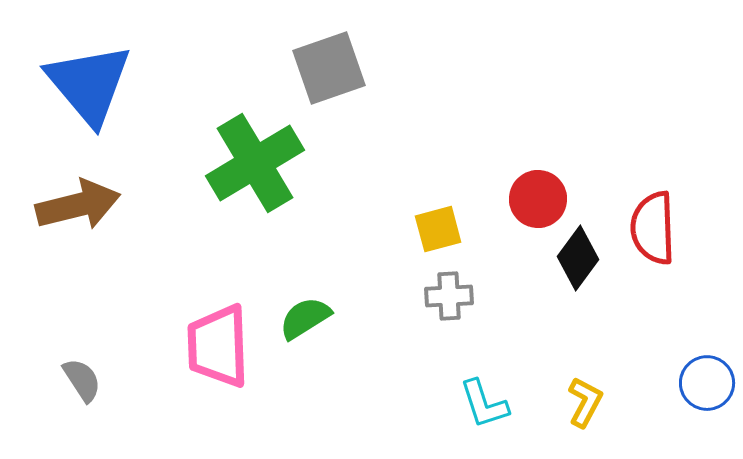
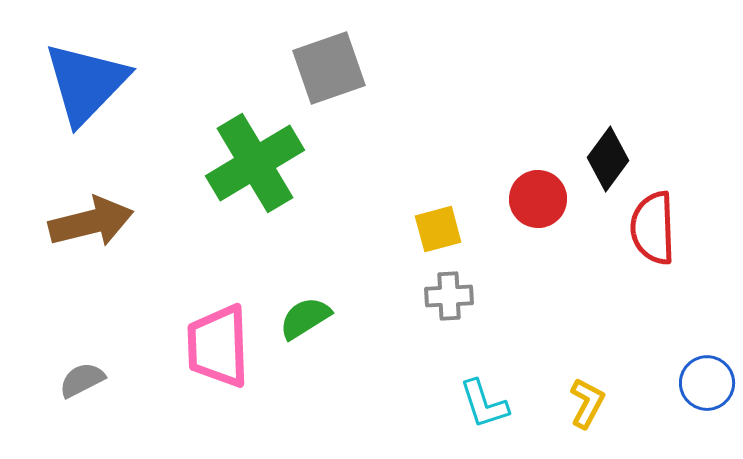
blue triangle: moved 3 px left, 1 px up; rotated 24 degrees clockwise
brown arrow: moved 13 px right, 17 px down
black diamond: moved 30 px right, 99 px up
gray semicircle: rotated 84 degrees counterclockwise
yellow L-shape: moved 2 px right, 1 px down
